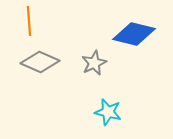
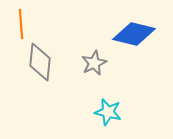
orange line: moved 8 px left, 3 px down
gray diamond: rotated 72 degrees clockwise
